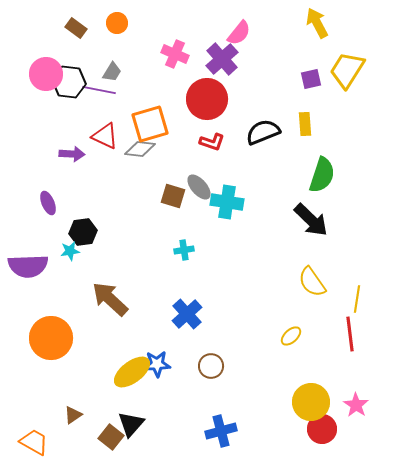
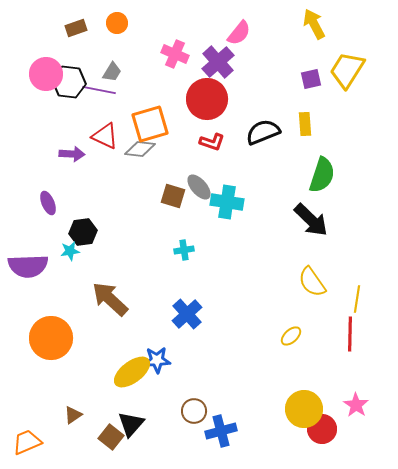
yellow arrow at (317, 23): moved 3 px left, 1 px down
brown rectangle at (76, 28): rotated 55 degrees counterclockwise
purple cross at (222, 59): moved 4 px left, 3 px down
red line at (350, 334): rotated 8 degrees clockwise
blue star at (157, 364): moved 4 px up
brown circle at (211, 366): moved 17 px left, 45 px down
yellow circle at (311, 402): moved 7 px left, 7 px down
orange trapezoid at (34, 442): moved 7 px left; rotated 52 degrees counterclockwise
